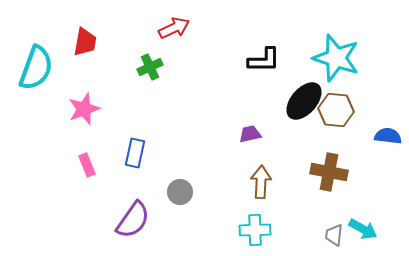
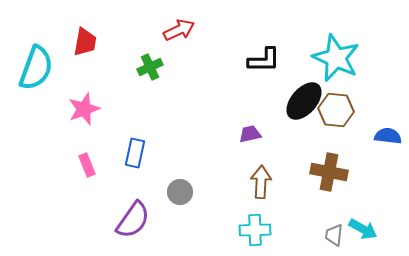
red arrow: moved 5 px right, 2 px down
cyan star: rotated 6 degrees clockwise
